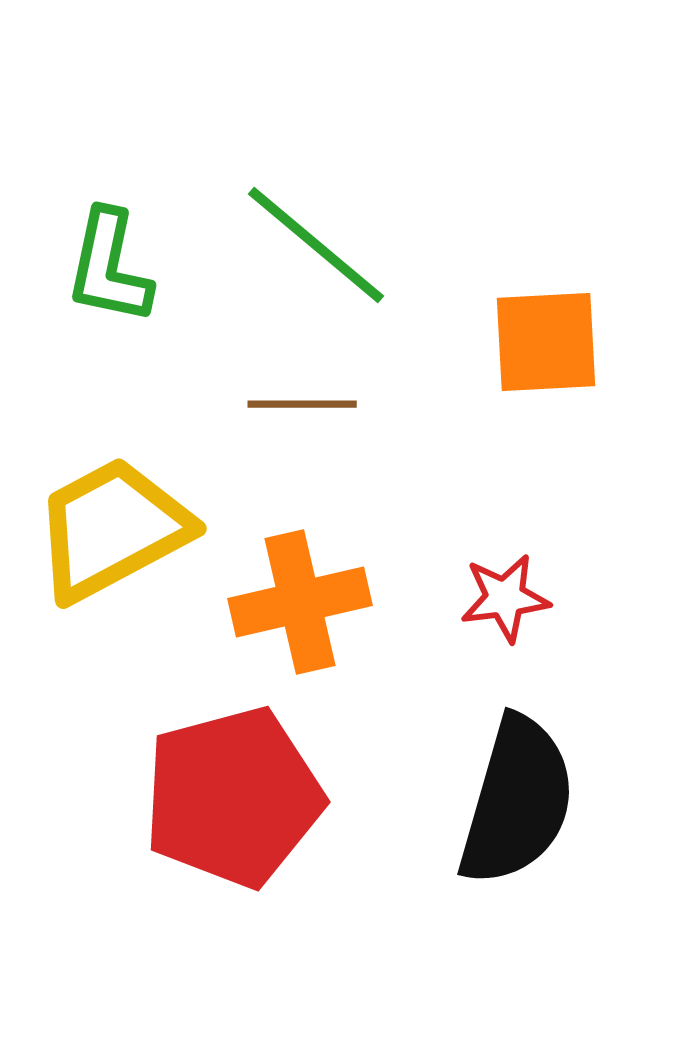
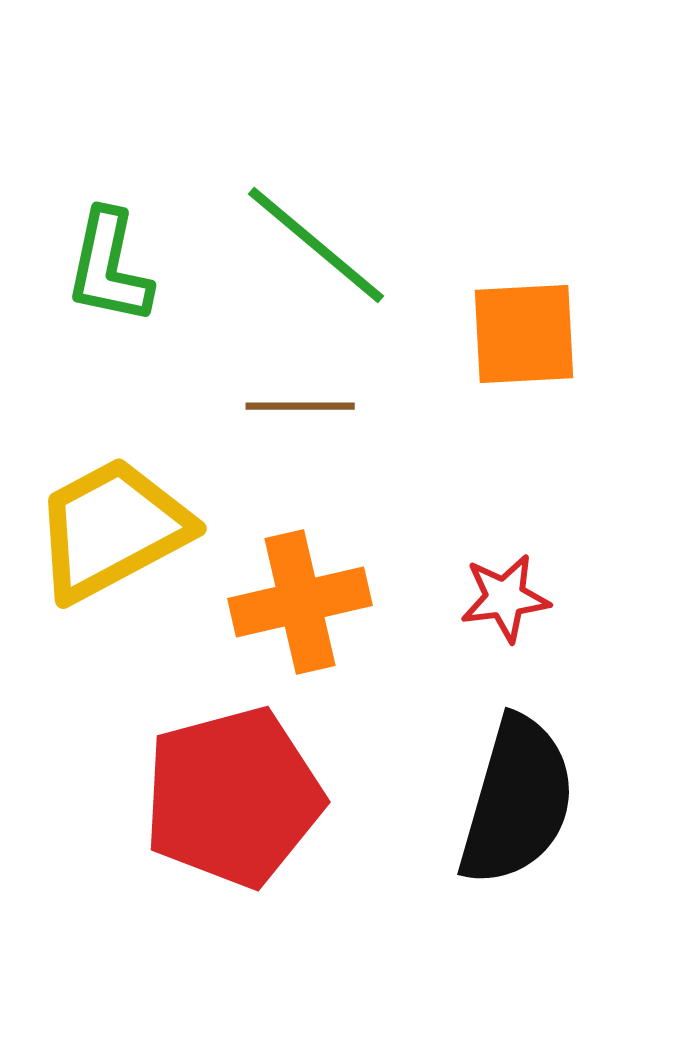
orange square: moved 22 px left, 8 px up
brown line: moved 2 px left, 2 px down
